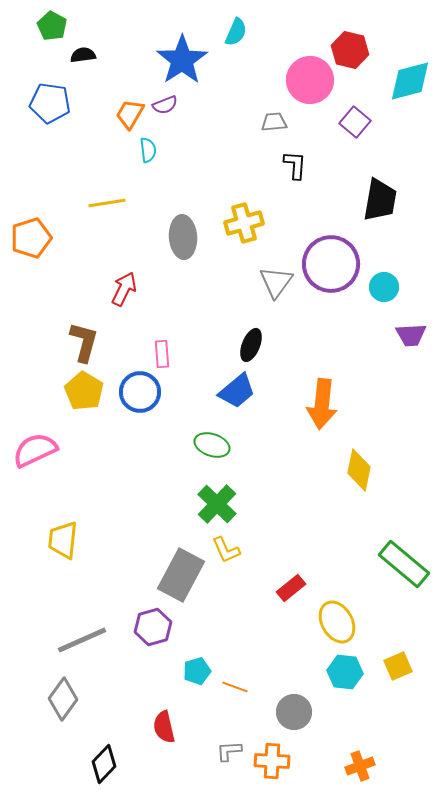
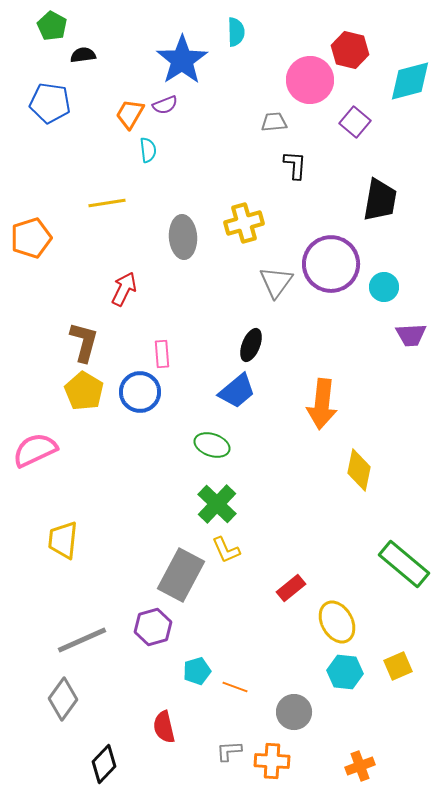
cyan semicircle at (236, 32): rotated 24 degrees counterclockwise
